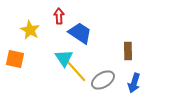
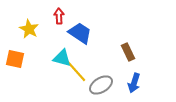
yellow star: moved 1 px left, 1 px up
brown rectangle: moved 1 px down; rotated 24 degrees counterclockwise
cyan triangle: moved 2 px left; rotated 42 degrees counterclockwise
gray ellipse: moved 2 px left, 5 px down
